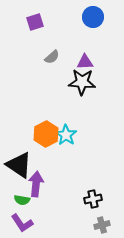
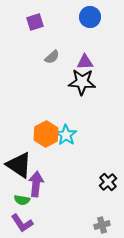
blue circle: moved 3 px left
black cross: moved 15 px right, 17 px up; rotated 30 degrees counterclockwise
